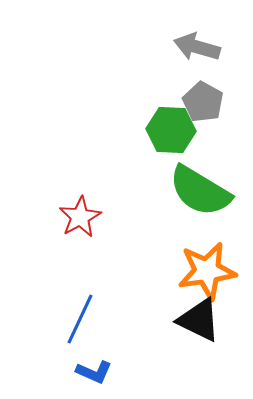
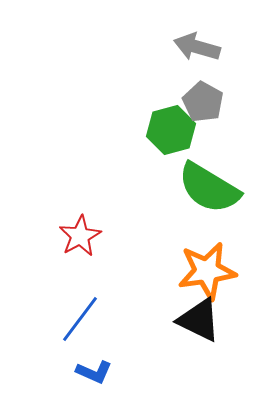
green hexagon: rotated 18 degrees counterclockwise
green semicircle: moved 9 px right, 3 px up
red star: moved 19 px down
blue line: rotated 12 degrees clockwise
